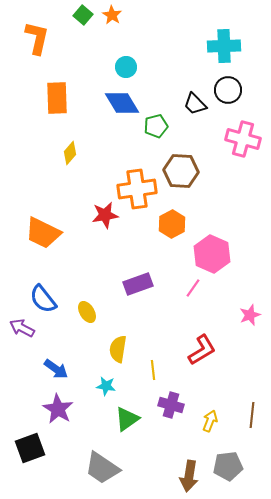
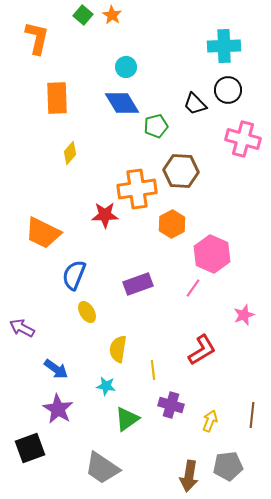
red star: rotated 8 degrees clockwise
blue semicircle: moved 31 px right, 24 px up; rotated 60 degrees clockwise
pink star: moved 6 px left
